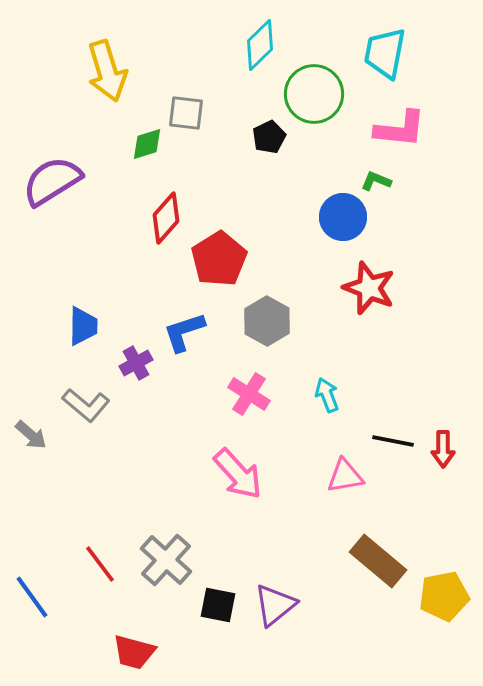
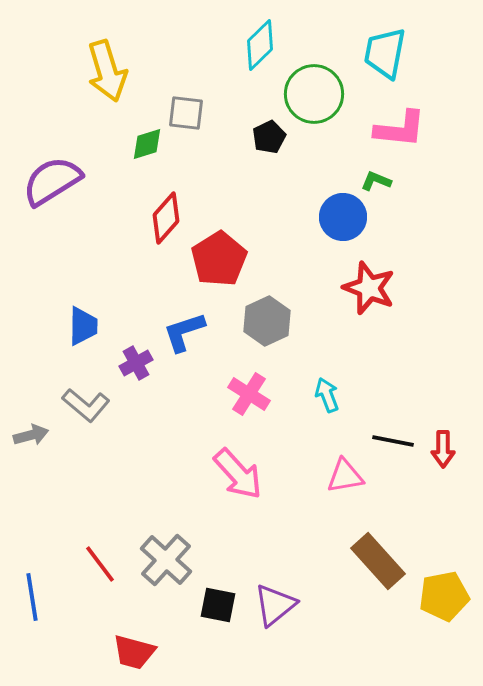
gray hexagon: rotated 6 degrees clockwise
gray arrow: rotated 56 degrees counterclockwise
brown rectangle: rotated 8 degrees clockwise
blue line: rotated 27 degrees clockwise
